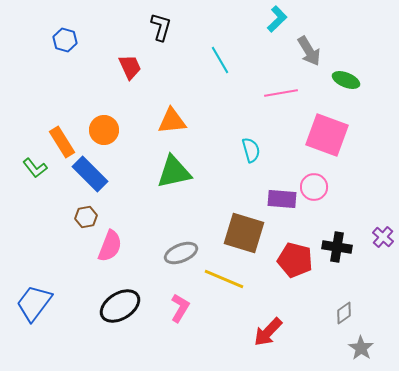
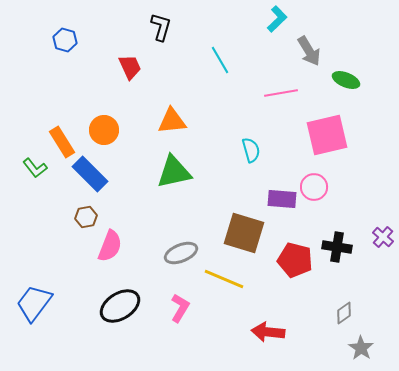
pink square: rotated 33 degrees counterclockwise
red arrow: rotated 52 degrees clockwise
